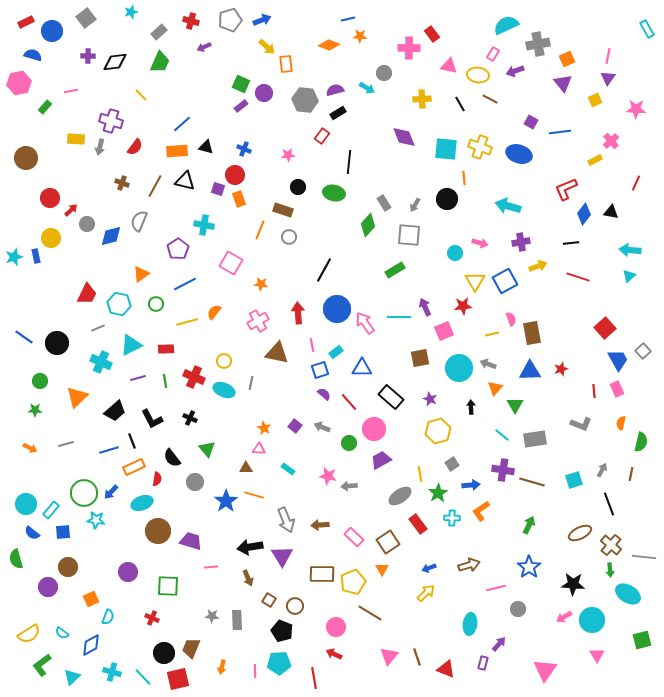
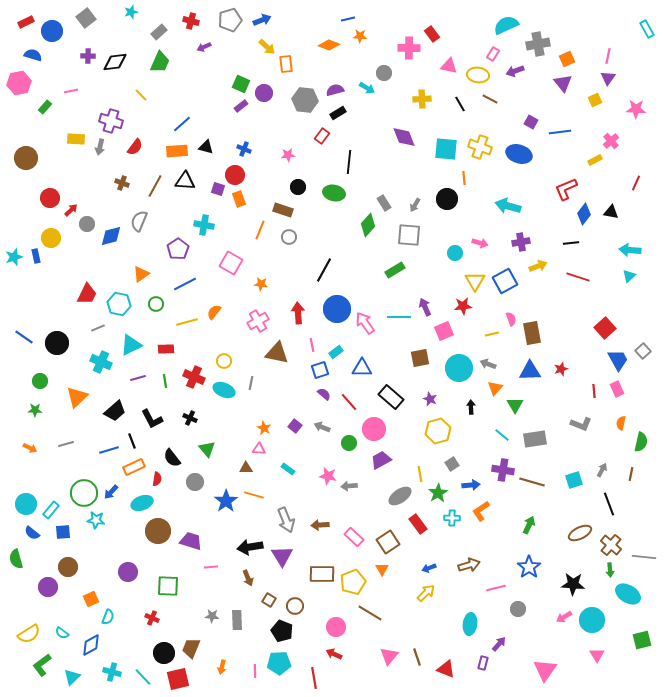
black triangle at (185, 181): rotated 10 degrees counterclockwise
